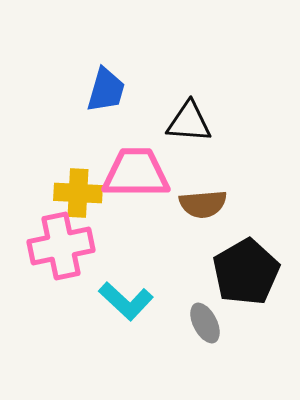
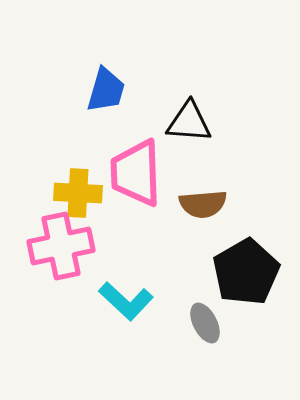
pink trapezoid: rotated 92 degrees counterclockwise
